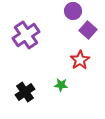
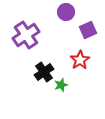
purple circle: moved 7 px left, 1 px down
purple square: rotated 24 degrees clockwise
green star: rotated 24 degrees counterclockwise
black cross: moved 19 px right, 20 px up
